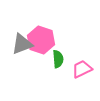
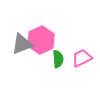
pink hexagon: rotated 16 degrees clockwise
pink trapezoid: moved 11 px up
